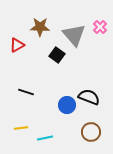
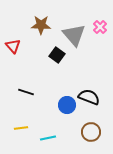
brown star: moved 1 px right, 2 px up
red triangle: moved 4 px left, 1 px down; rotated 42 degrees counterclockwise
cyan line: moved 3 px right
